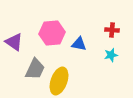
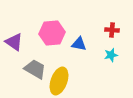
gray trapezoid: rotated 85 degrees counterclockwise
